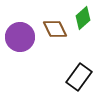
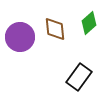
green diamond: moved 6 px right, 5 px down
brown diamond: rotated 20 degrees clockwise
